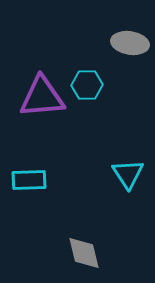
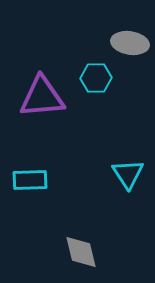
cyan hexagon: moved 9 px right, 7 px up
cyan rectangle: moved 1 px right
gray diamond: moved 3 px left, 1 px up
